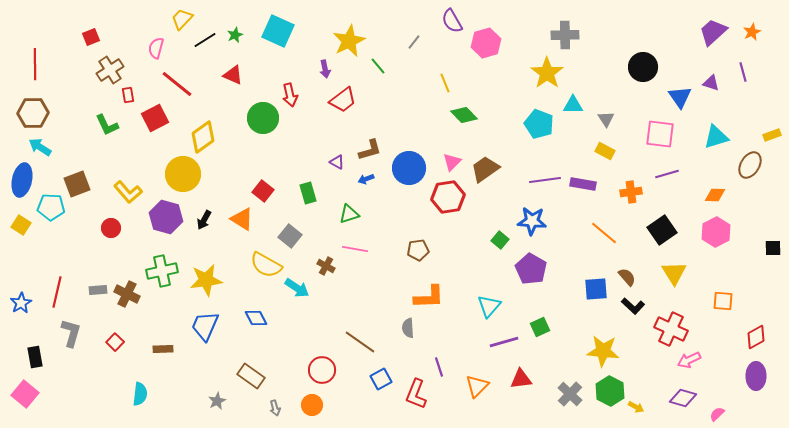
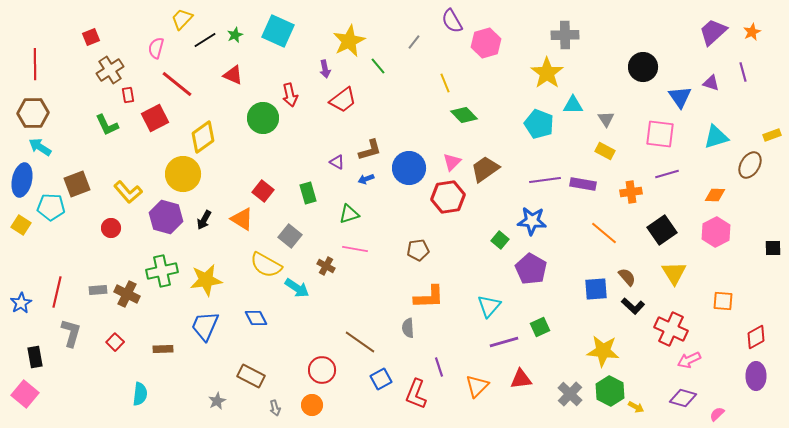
brown rectangle at (251, 376): rotated 8 degrees counterclockwise
